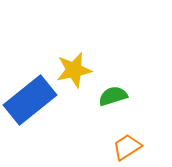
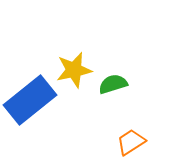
green semicircle: moved 12 px up
orange trapezoid: moved 4 px right, 5 px up
